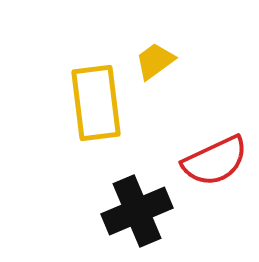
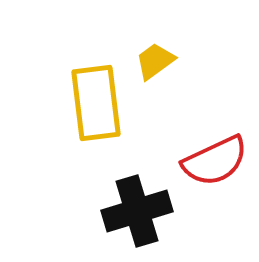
black cross: rotated 6 degrees clockwise
